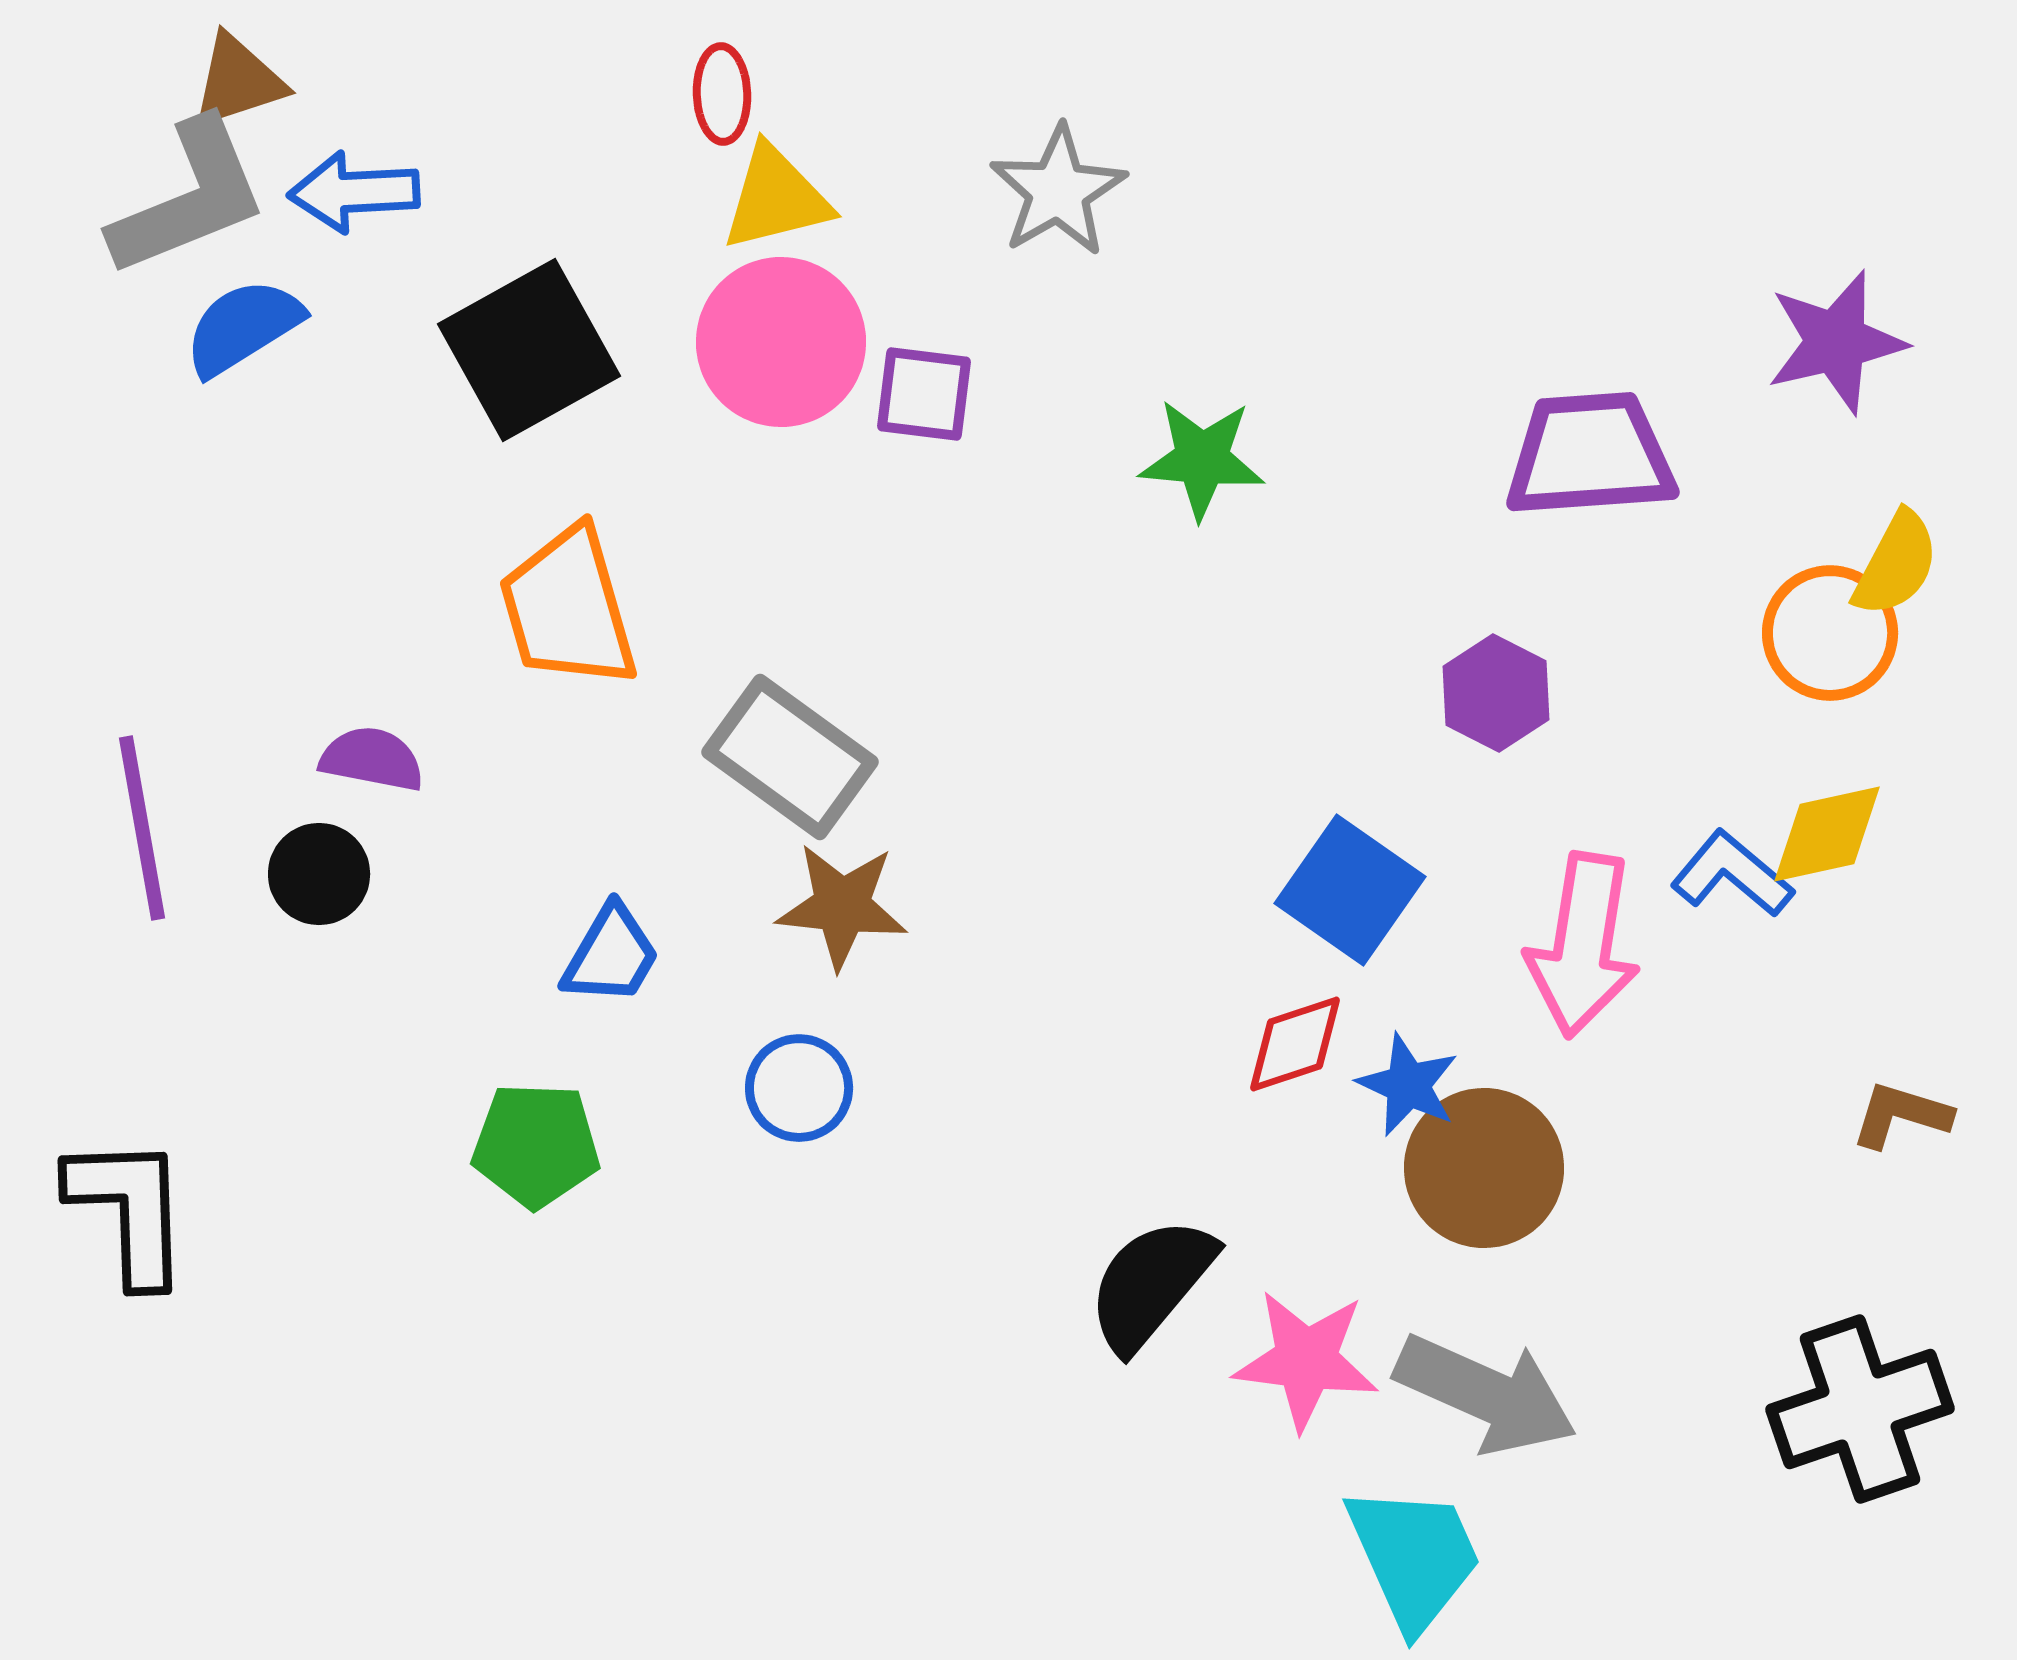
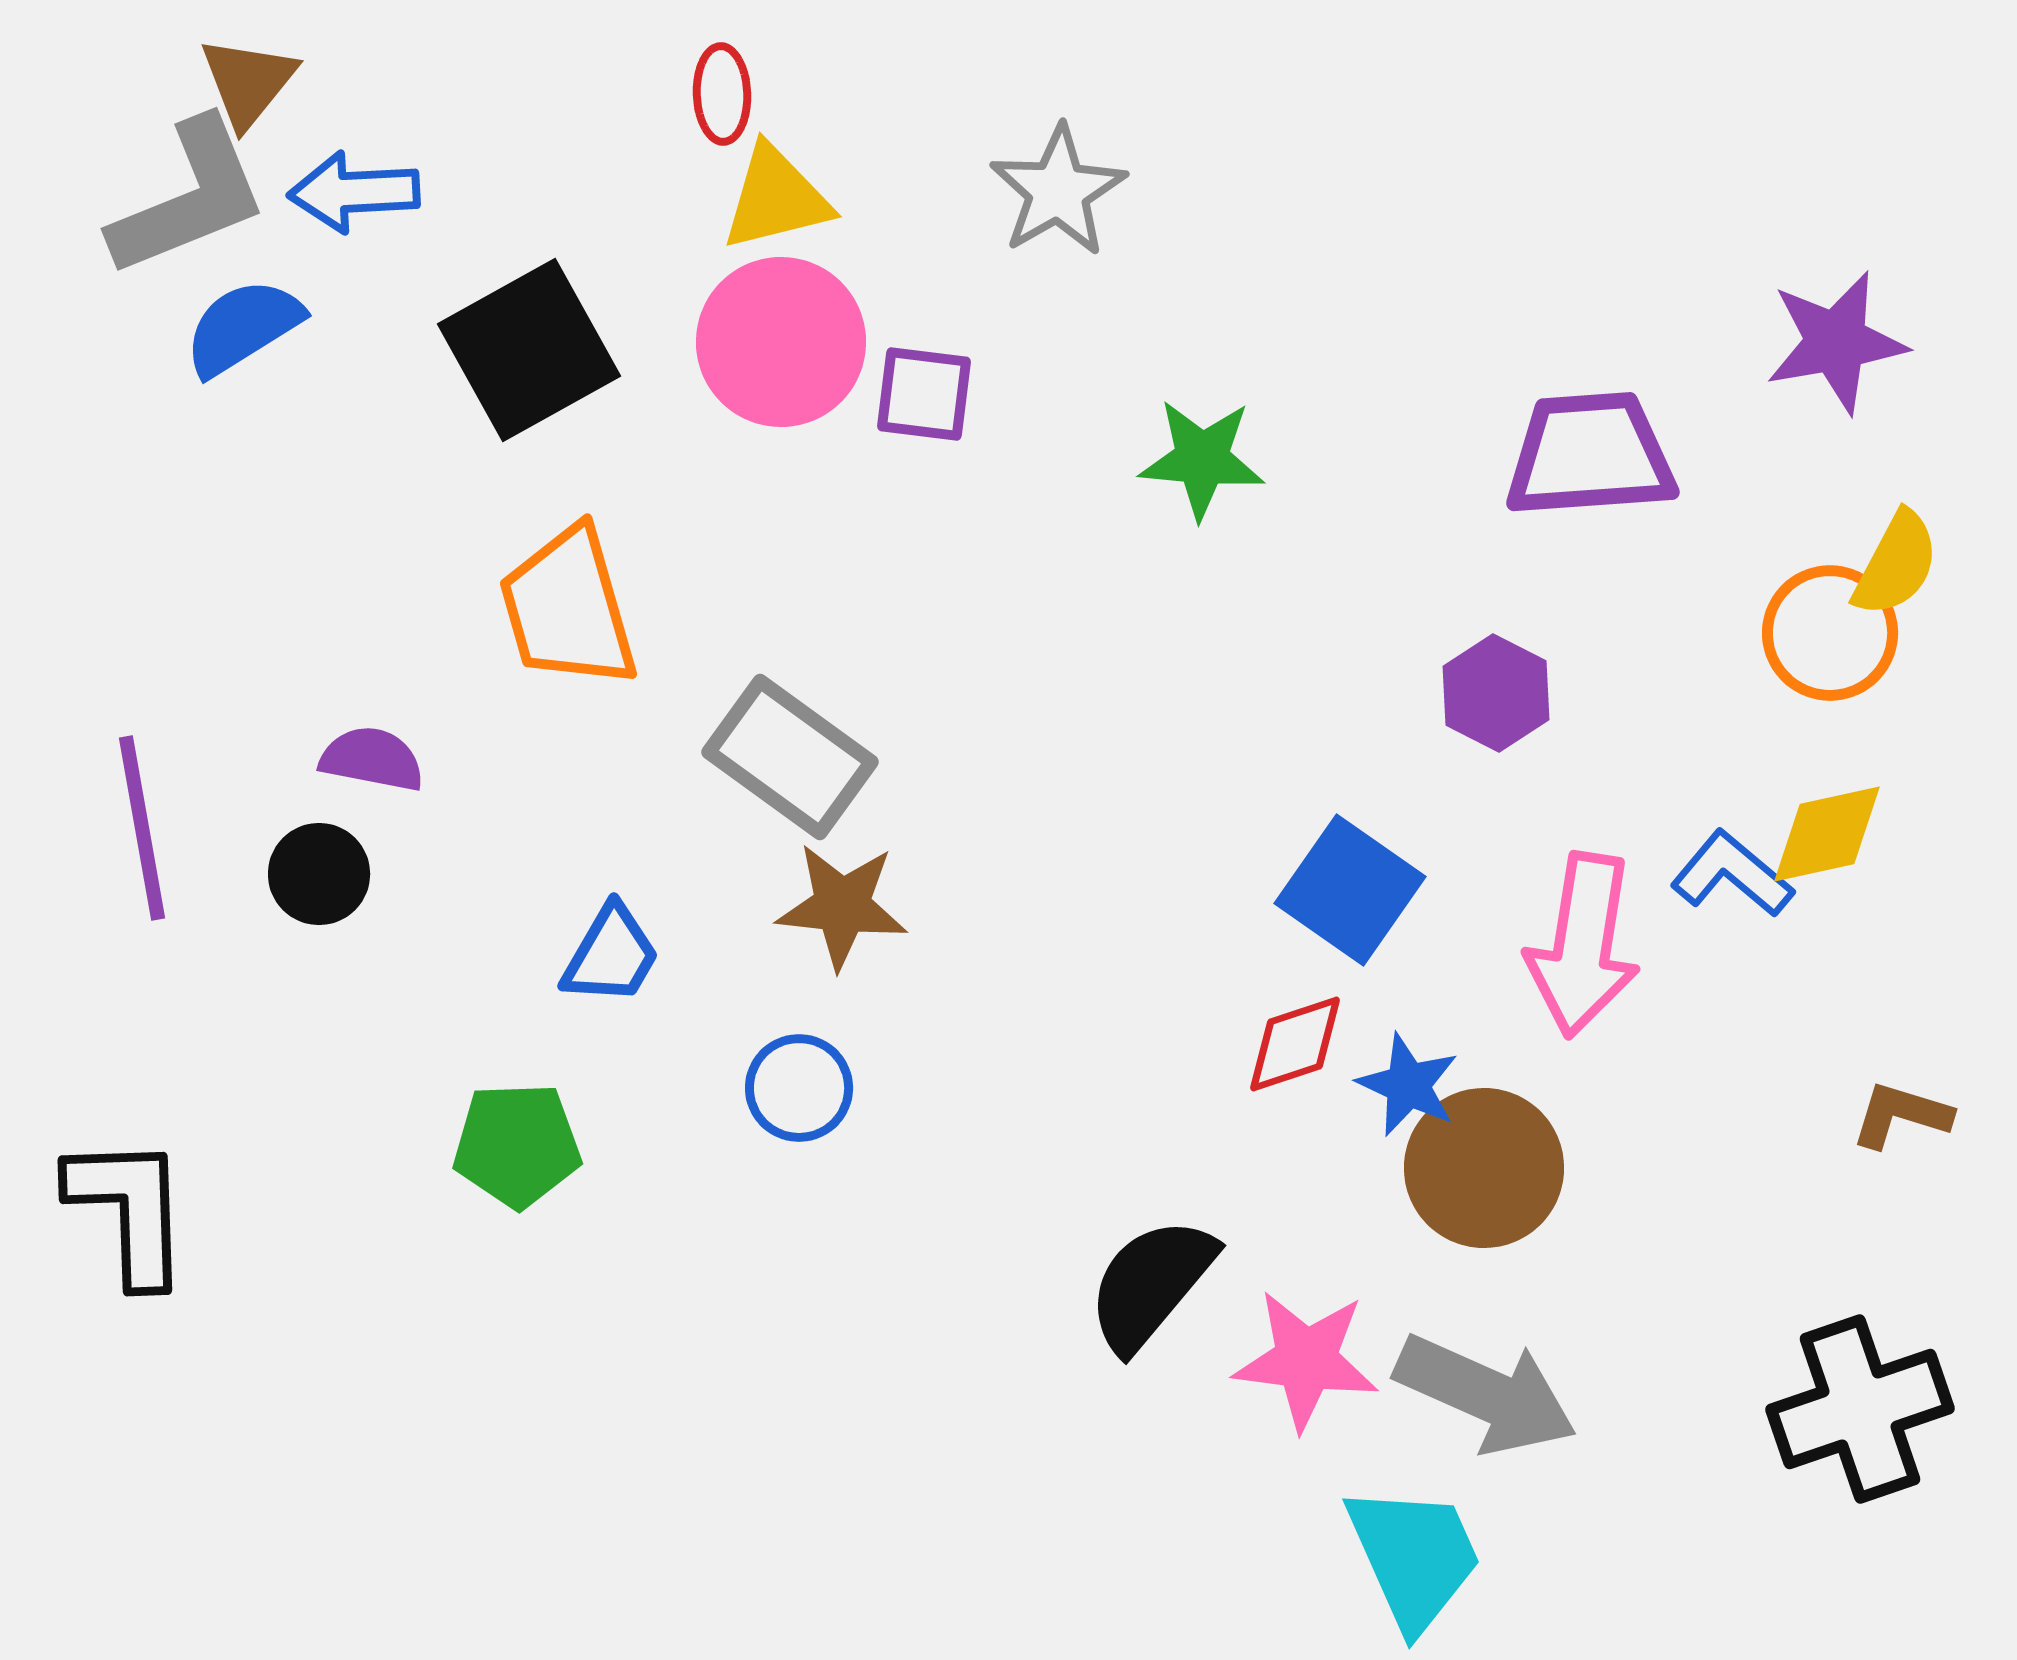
brown triangle: moved 10 px right, 1 px down; rotated 33 degrees counterclockwise
purple star: rotated 3 degrees clockwise
green pentagon: moved 19 px left; rotated 4 degrees counterclockwise
